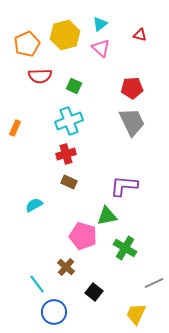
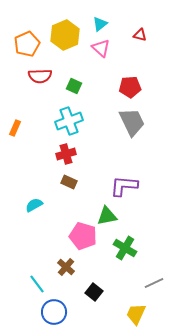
yellow hexagon: rotated 8 degrees counterclockwise
red pentagon: moved 2 px left, 1 px up
